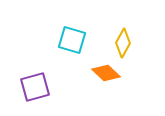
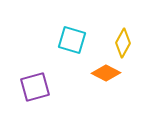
orange diamond: rotated 16 degrees counterclockwise
